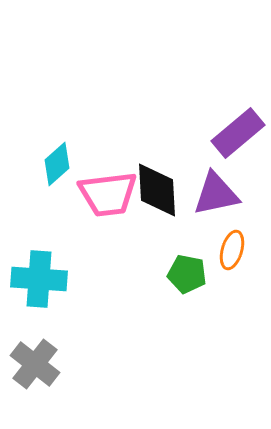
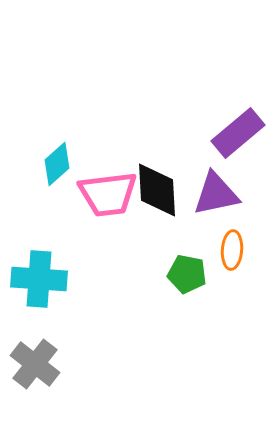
orange ellipse: rotated 12 degrees counterclockwise
